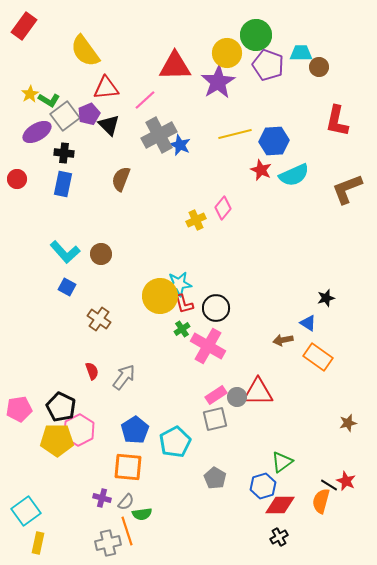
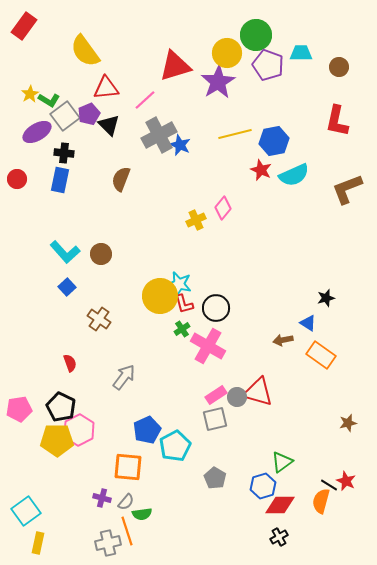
red triangle at (175, 66): rotated 16 degrees counterclockwise
brown circle at (319, 67): moved 20 px right
blue hexagon at (274, 141): rotated 8 degrees counterclockwise
blue rectangle at (63, 184): moved 3 px left, 4 px up
cyan star at (179, 284): rotated 20 degrees clockwise
blue square at (67, 287): rotated 18 degrees clockwise
orange rectangle at (318, 357): moved 3 px right, 2 px up
red semicircle at (92, 371): moved 22 px left, 8 px up
red triangle at (258, 392): rotated 16 degrees clockwise
blue pentagon at (135, 430): moved 12 px right; rotated 8 degrees clockwise
cyan pentagon at (175, 442): moved 4 px down
